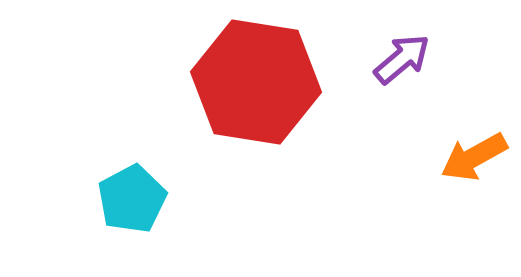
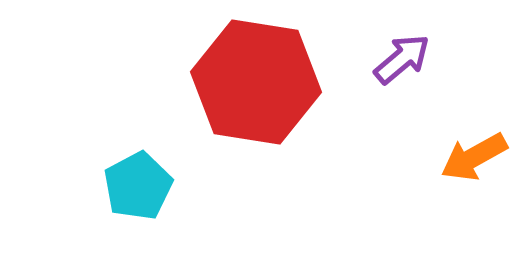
cyan pentagon: moved 6 px right, 13 px up
